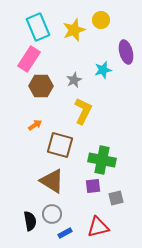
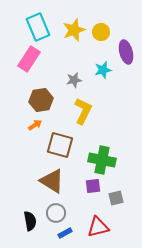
yellow circle: moved 12 px down
gray star: rotated 14 degrees clockwise
brown hexagon: moved 14 px down; rotated 10 degrees counterclockwise
gray circle: moved 4 px right, 1 px up
